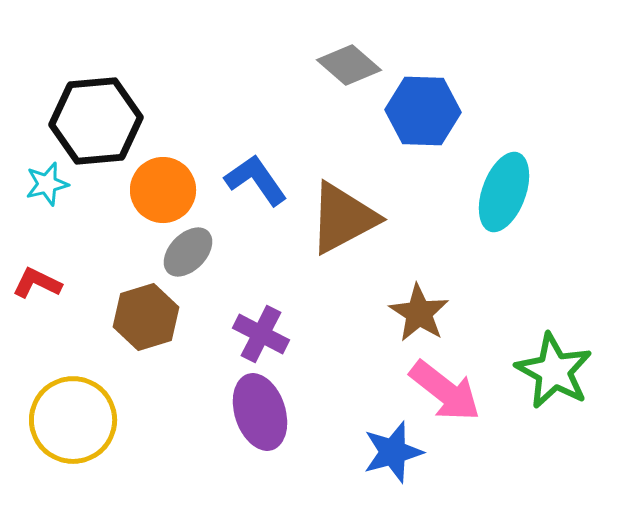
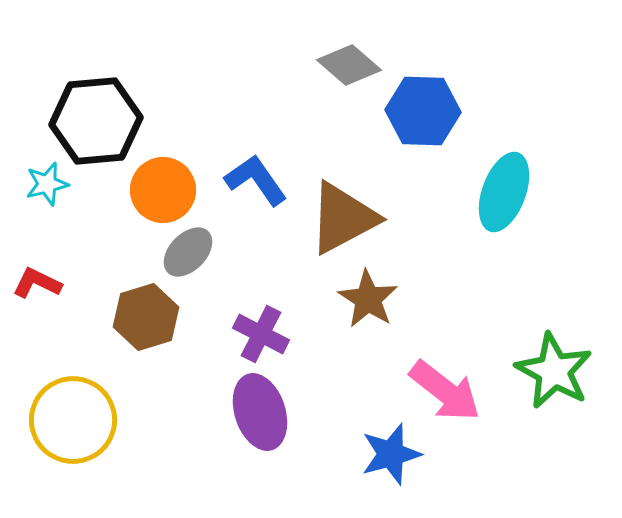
brown star: moved 51 px left, 14 px up
blue star: moved 2 px left, 2 px down
